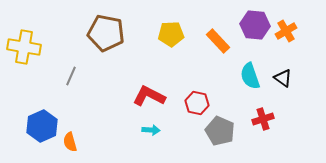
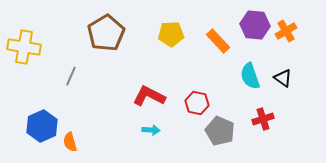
brown pentagon: rotated 30 degrees clockwise
